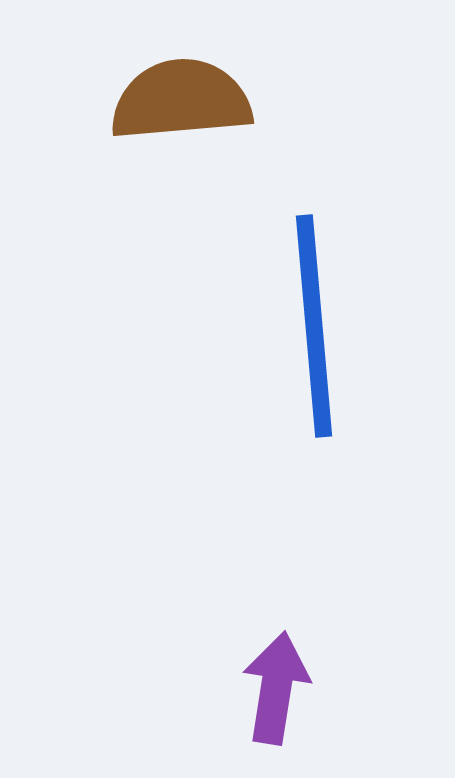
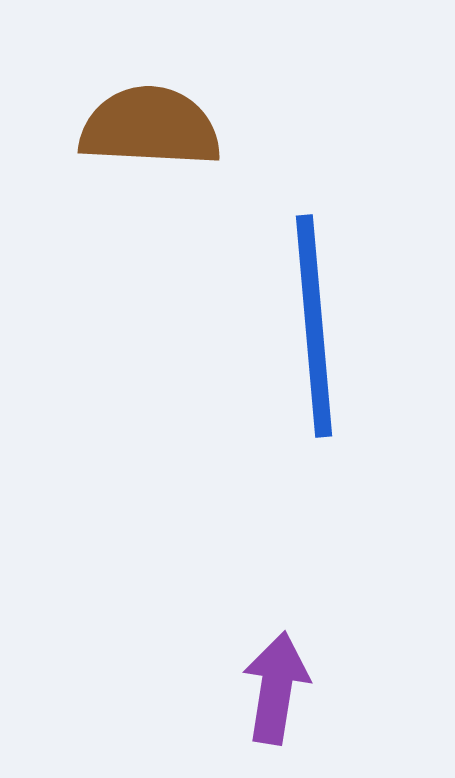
brown semicircle: moved 31 px left, 27 px down; rotated 8 degrees clockwise
